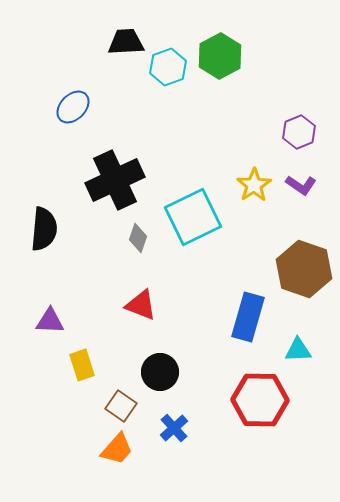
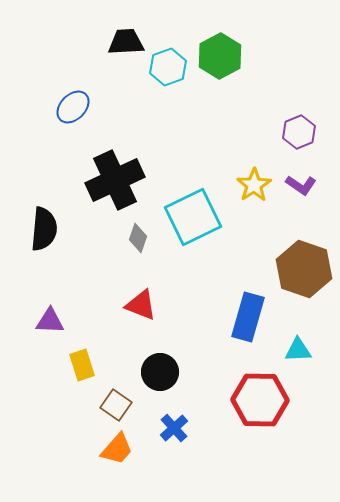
brown square: moved 5 px left, 1 px up
